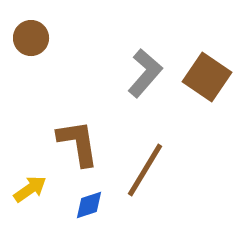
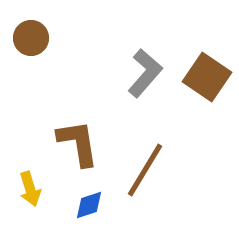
yellow arrow: rotated 108 degrees clockwise
